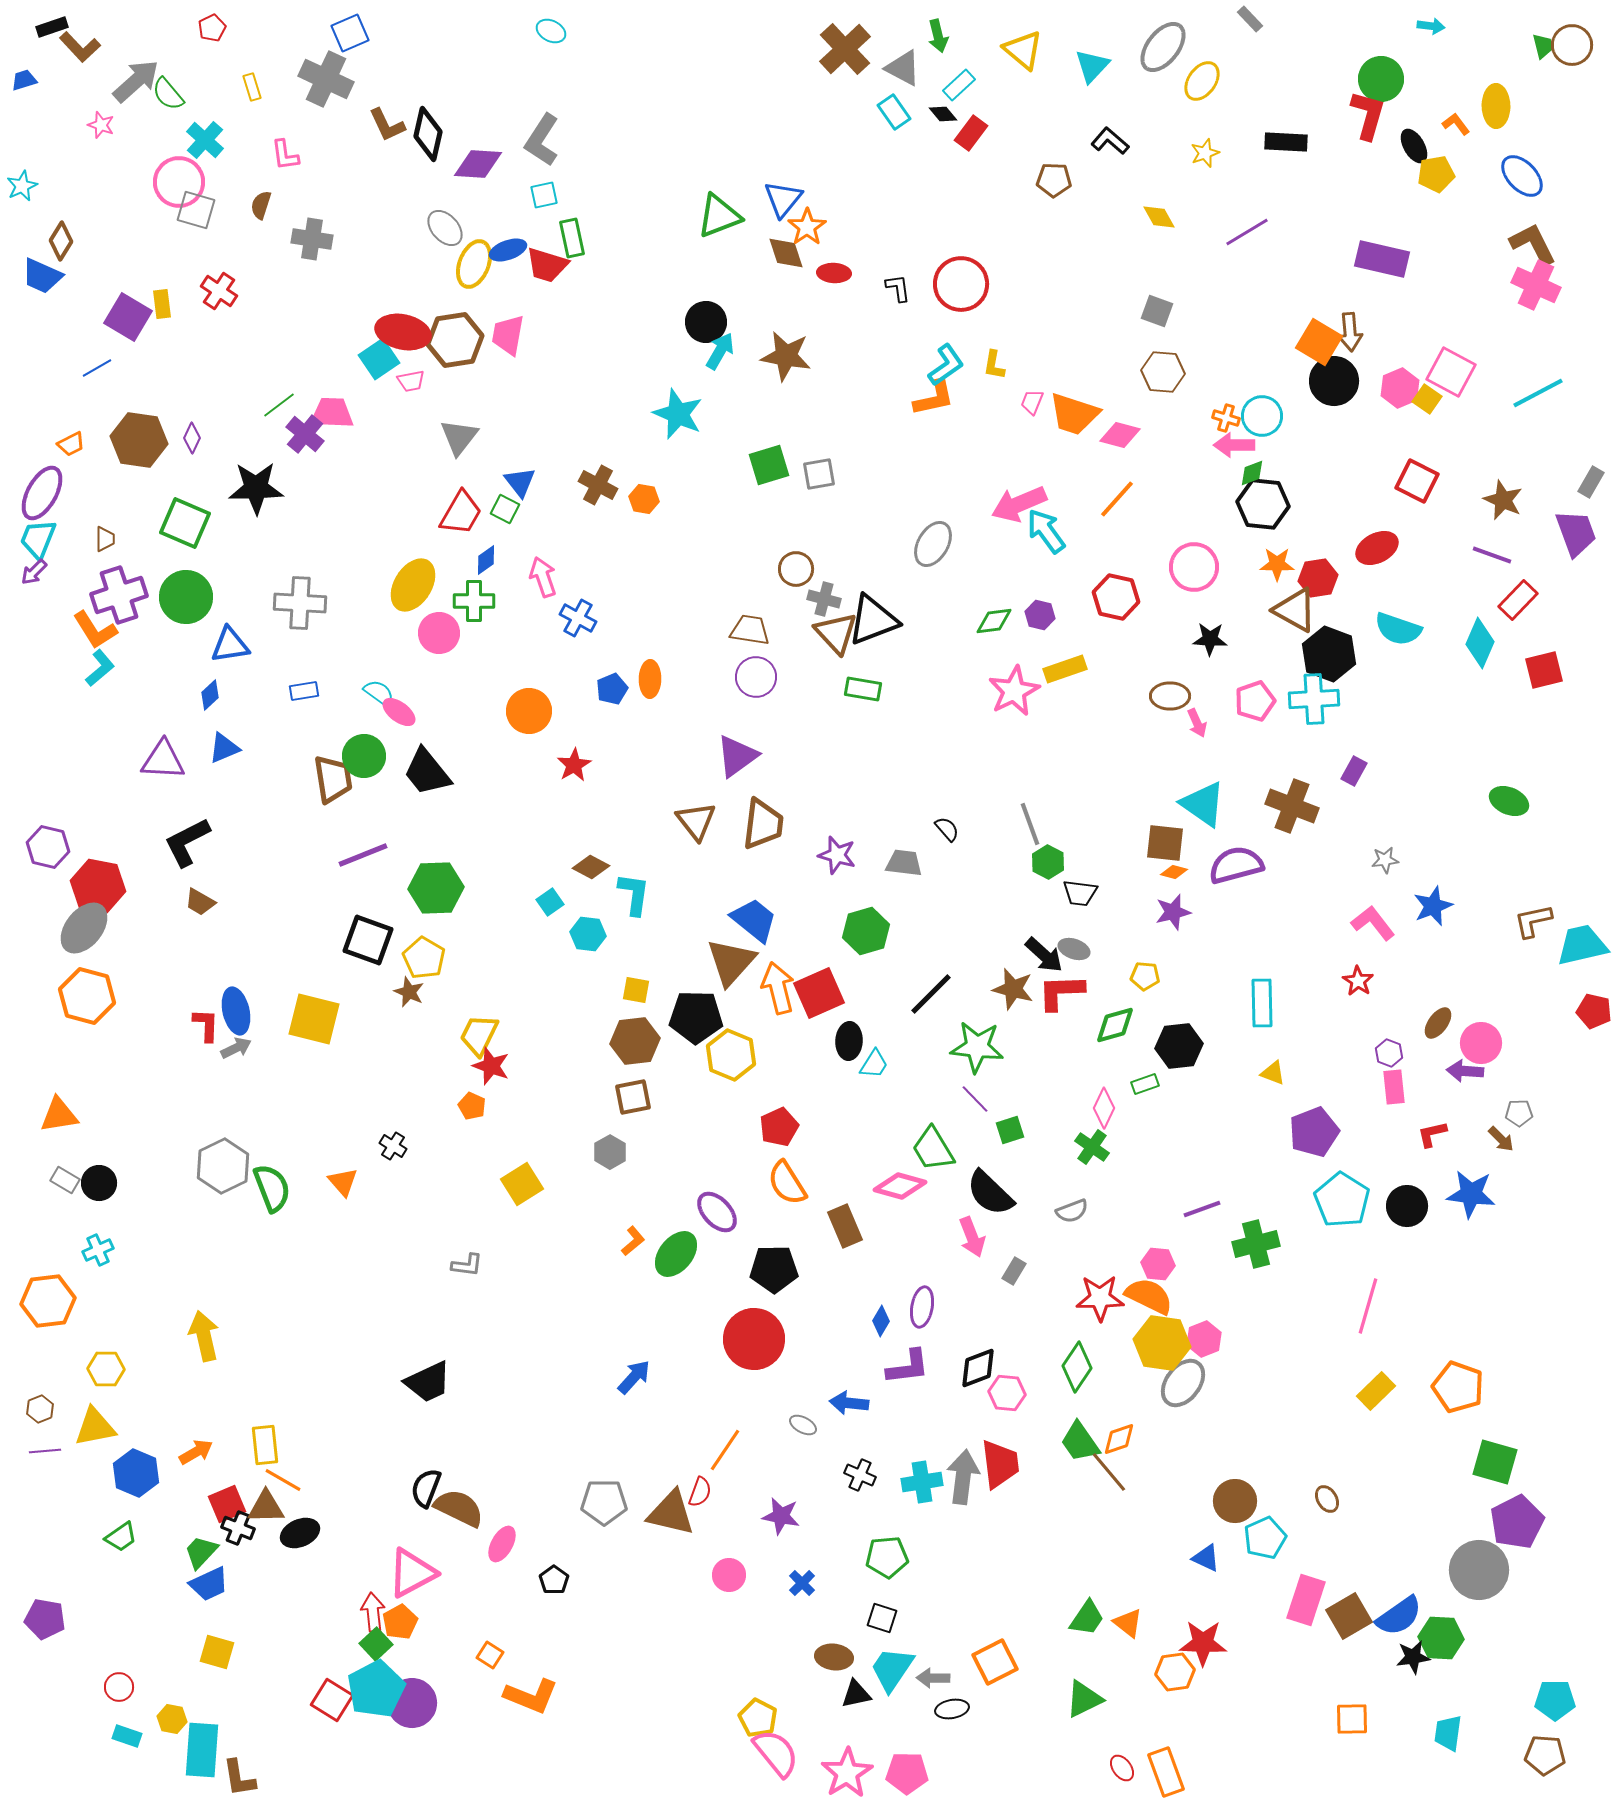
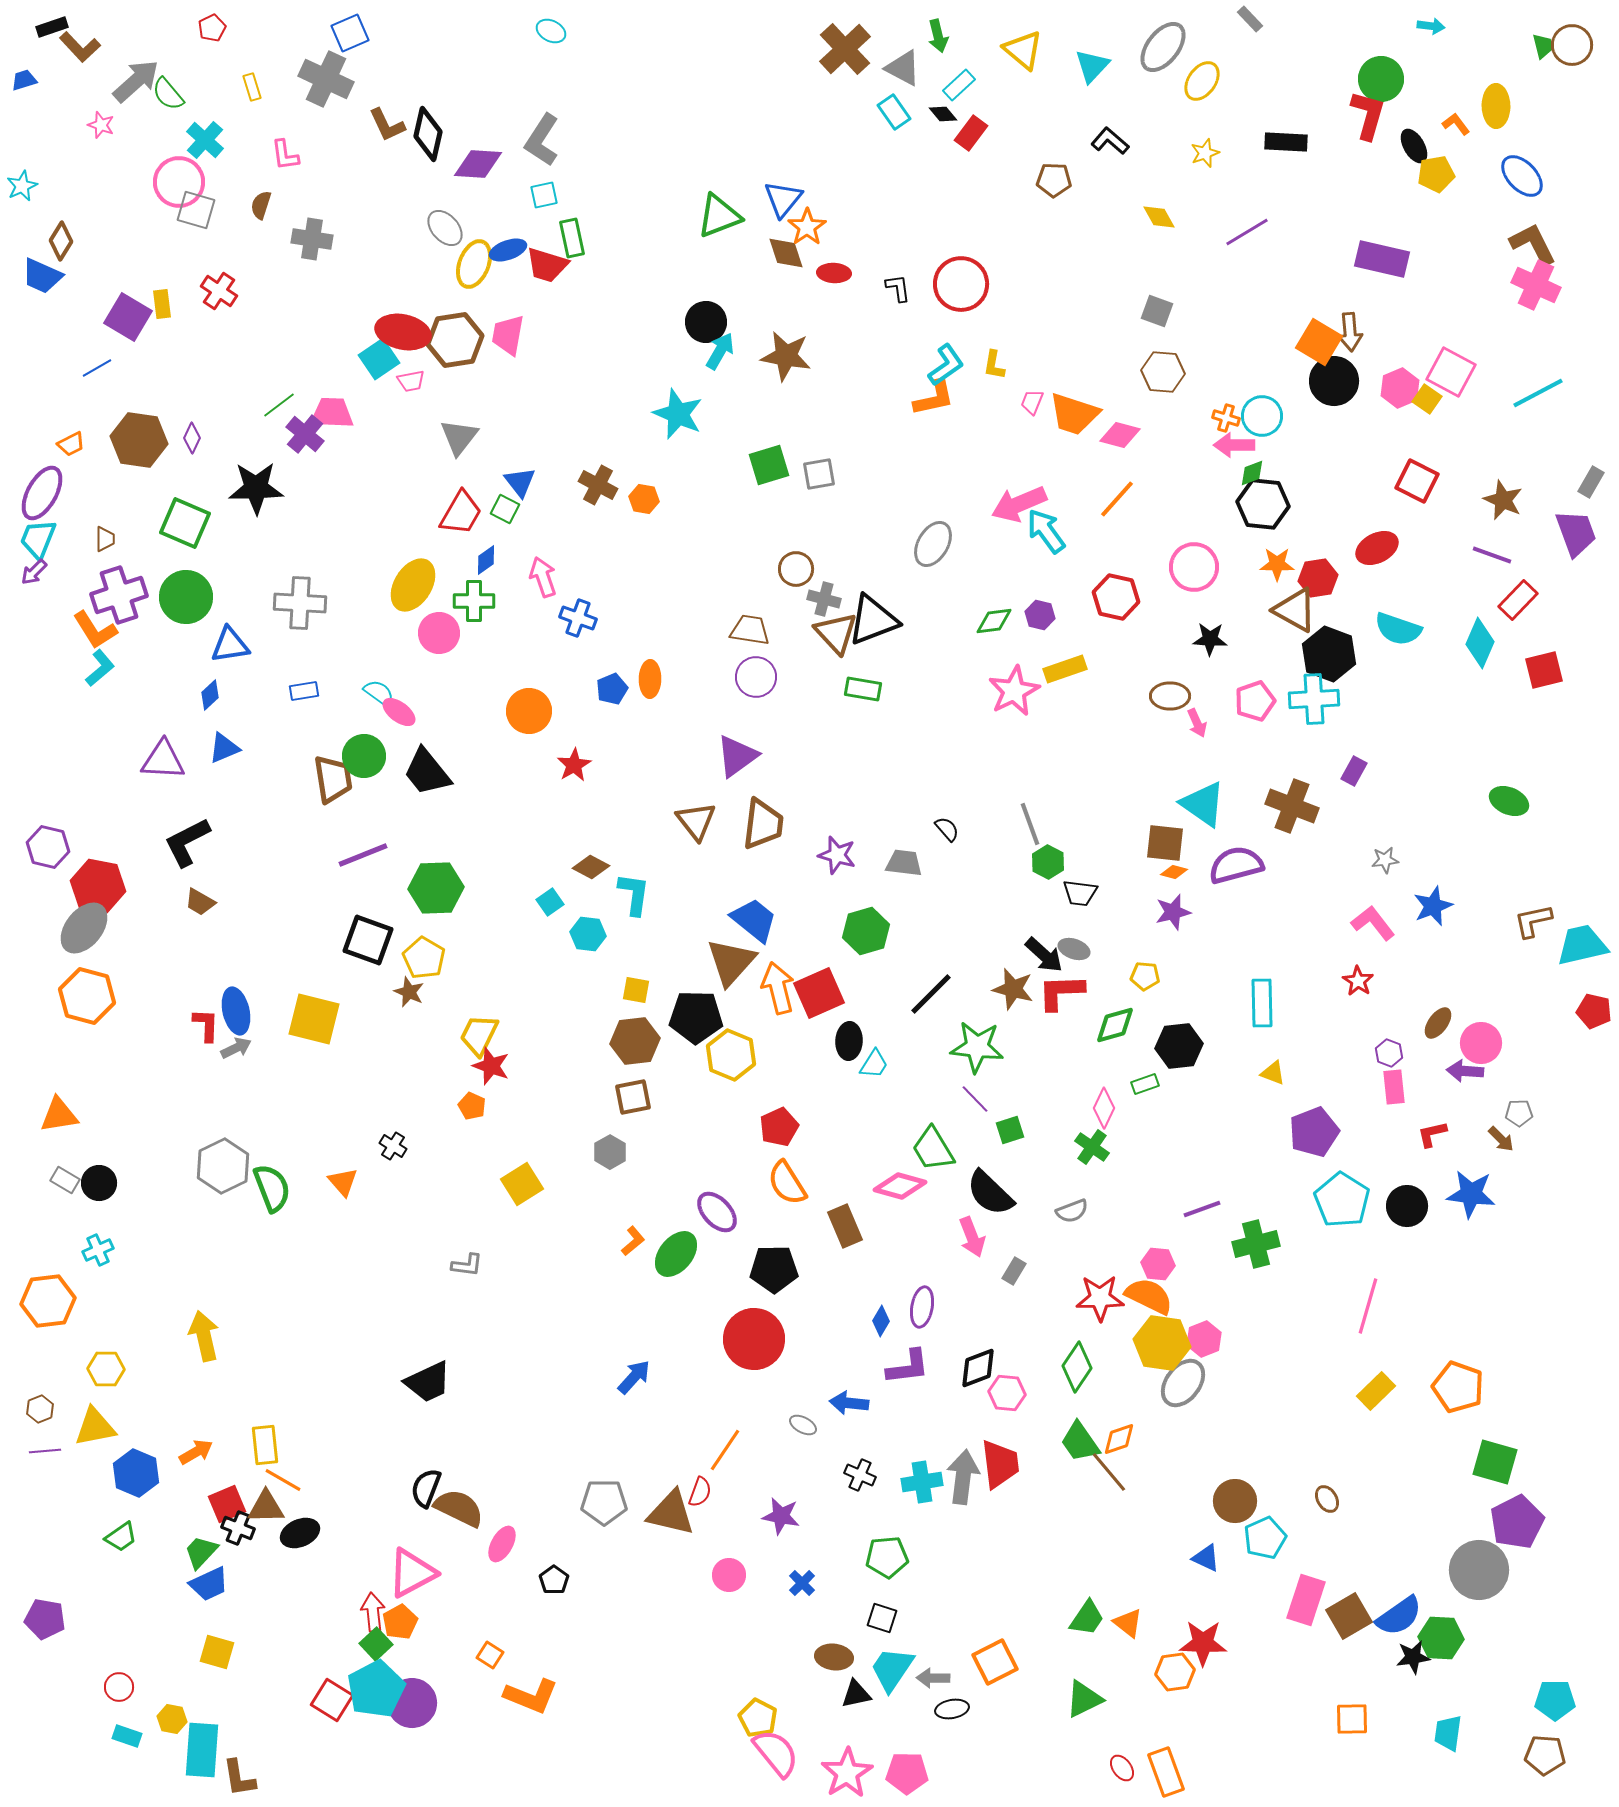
blue cross at (578, 618): rotated 9 degrees counterclockwise
